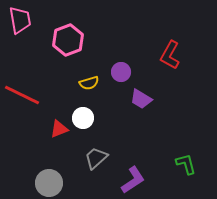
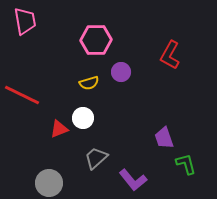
pink trapezoid: moved 5 px right, 1 px down
pink hexagon: moved 28 px right; rotated 20 degrees clockwise
purple trapezoid: moved 23 px right, 39 px down; rotated 40 degrees clockwise
purple L-shape: rotated 84 degrees clockwise
